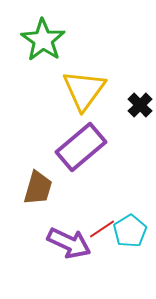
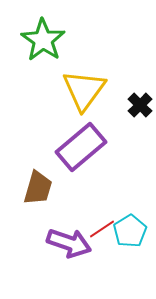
purple arrow: rotated 6 degrees counterclockwise
